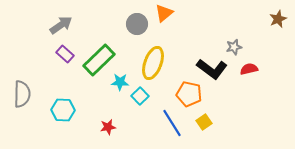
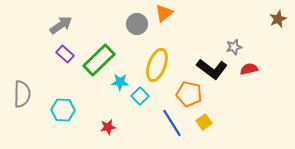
yellow ellipse: moved 4 px right, 2 px down
